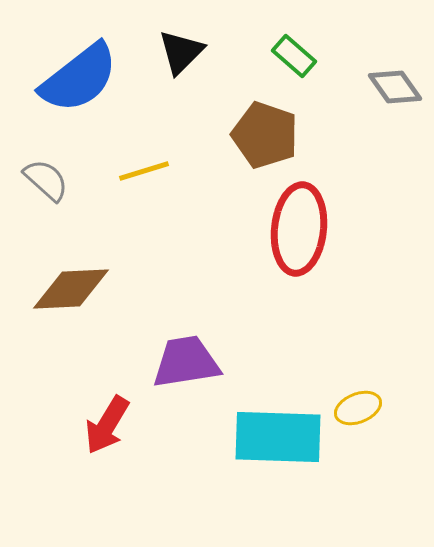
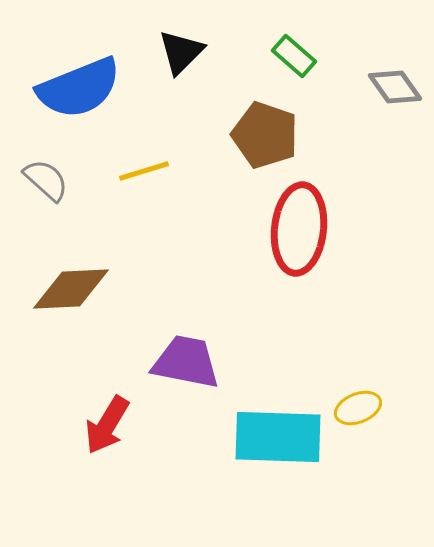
blue semicircle: moved 10 px down; rotated 16 degrees clockwise
purple trapezoid: rotated 20 degrees clockwise
